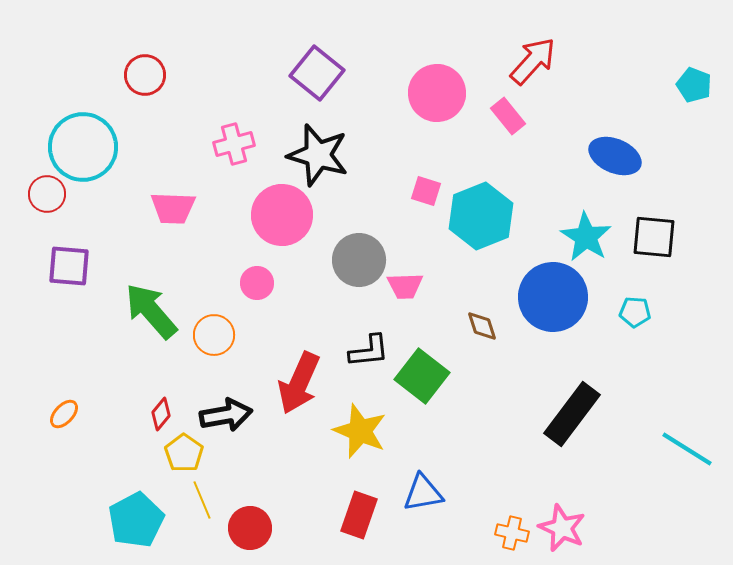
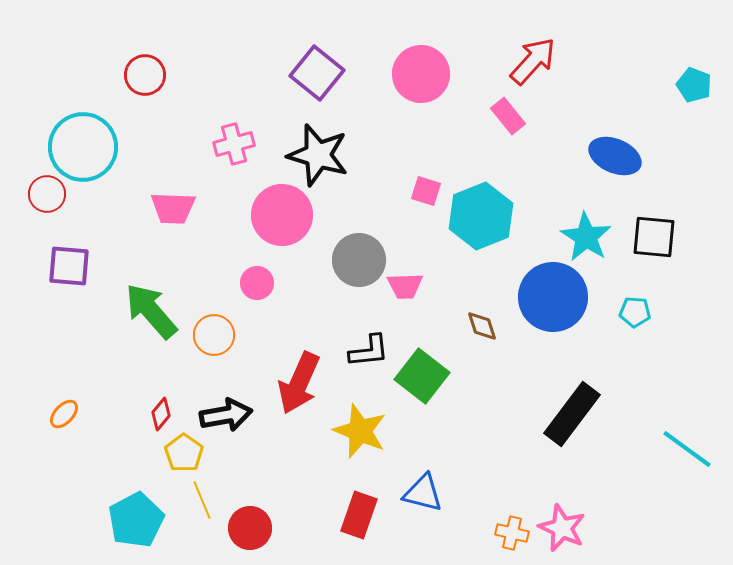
pink circle at (437, 93): moved 16 px left, 19 px up
cyan line at (687, 449): rotated 4 degrees clockwise
blue triangle at (423, 493): rotated 24 degrees clockwise
